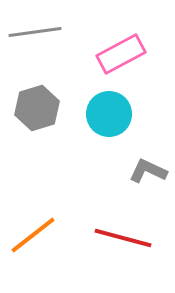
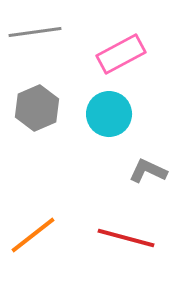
gray hexagon: rotated 6 degrees counterclockwise
red line: moved 3 px right
